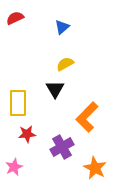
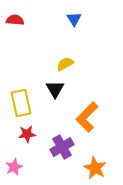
red semicircle: moved 2 px down; rotated 30 degrees clockwise
blue triangle: moved 12 px right, 8 px up; rotated 21 degrees counterclockwise
yellow rectangle: moved 3 px right; rotated 12 degrees counterclockwise
